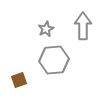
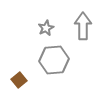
gray star: moved 1 px up
brown square: rotated 21 degrees counterclockwise
